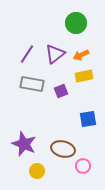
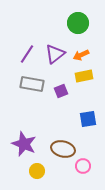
green circle: moved 2 px right
